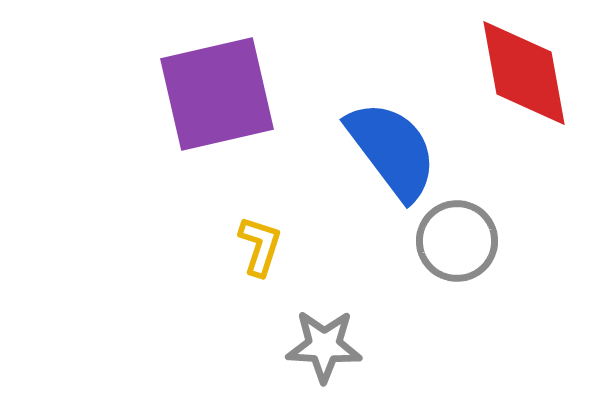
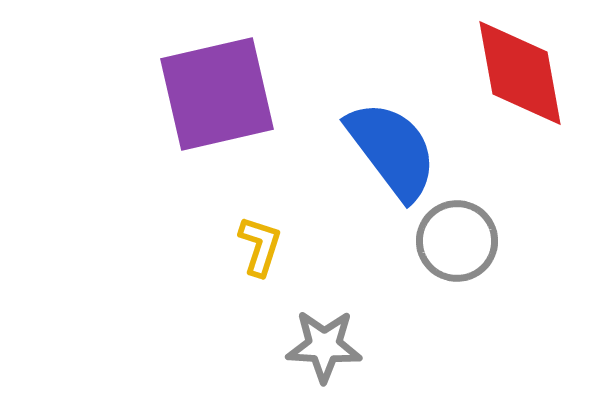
red diamond: moved 4 px left
